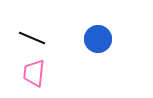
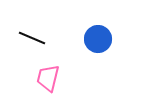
pink trapezoid: moved 14 px right, 5 px down; rotated 8 degrees clockwise
